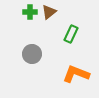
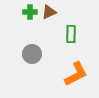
brown triangle: rotated 14 degrees clockwise
green rectangle: rotated 24 degrees counterclockwise
orange L-shape: rotated 132 degrees clockwise
